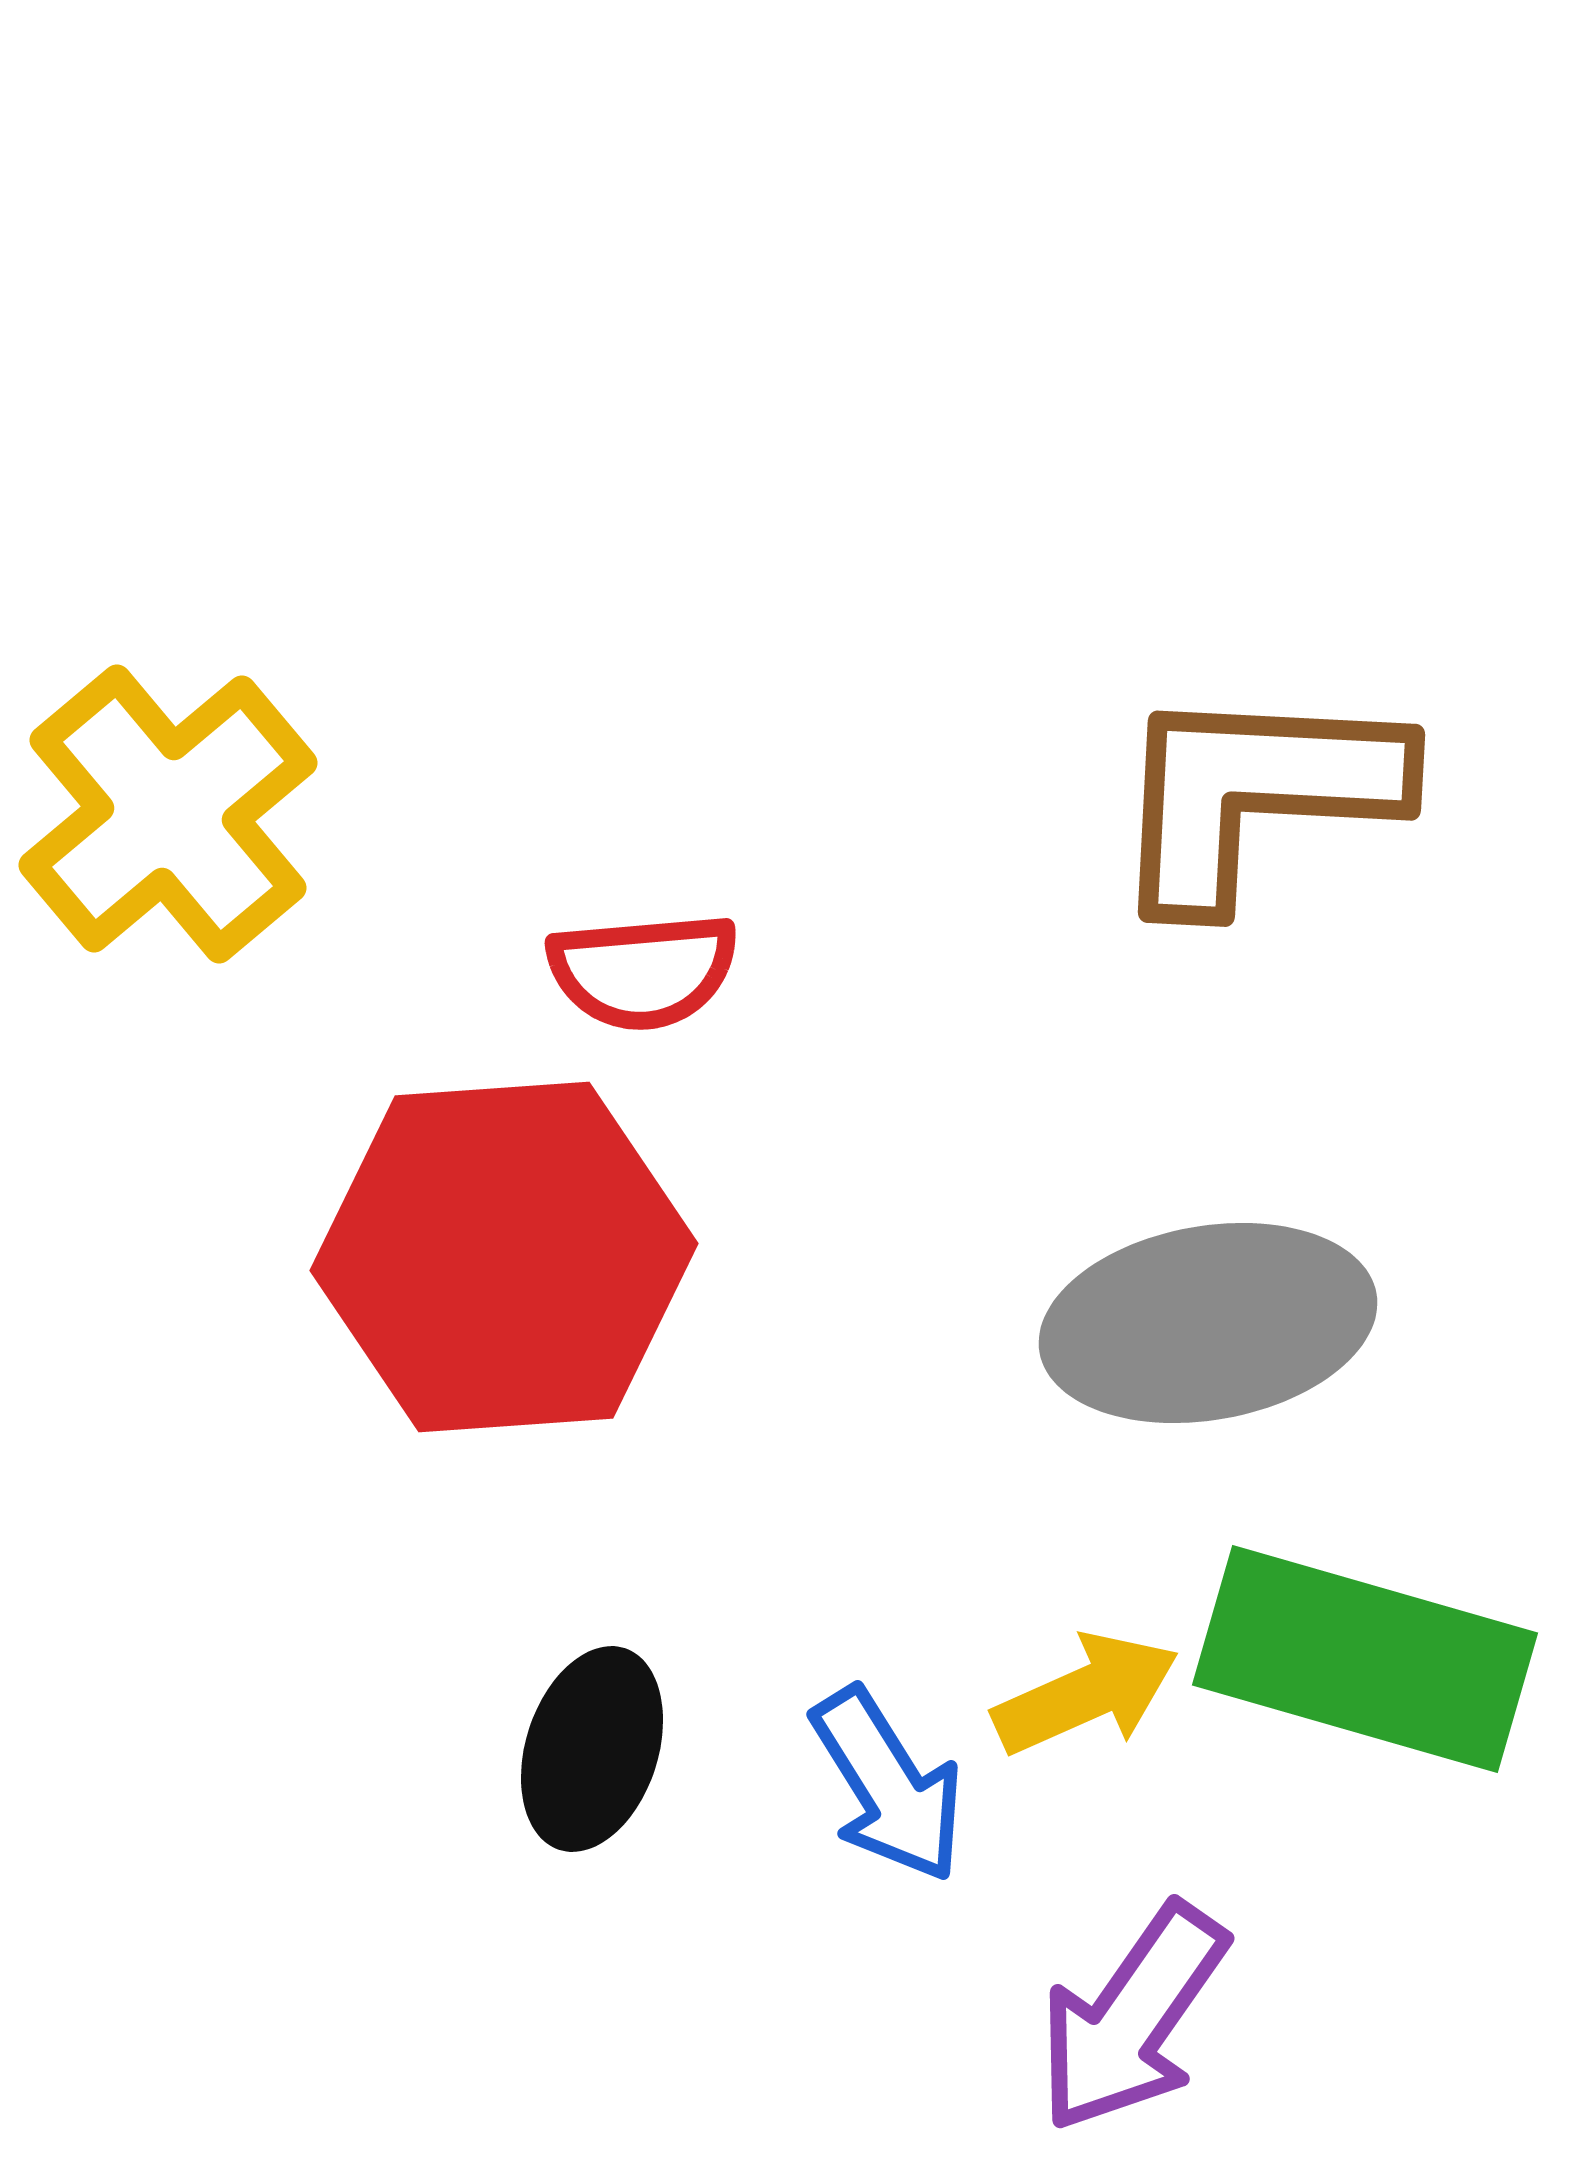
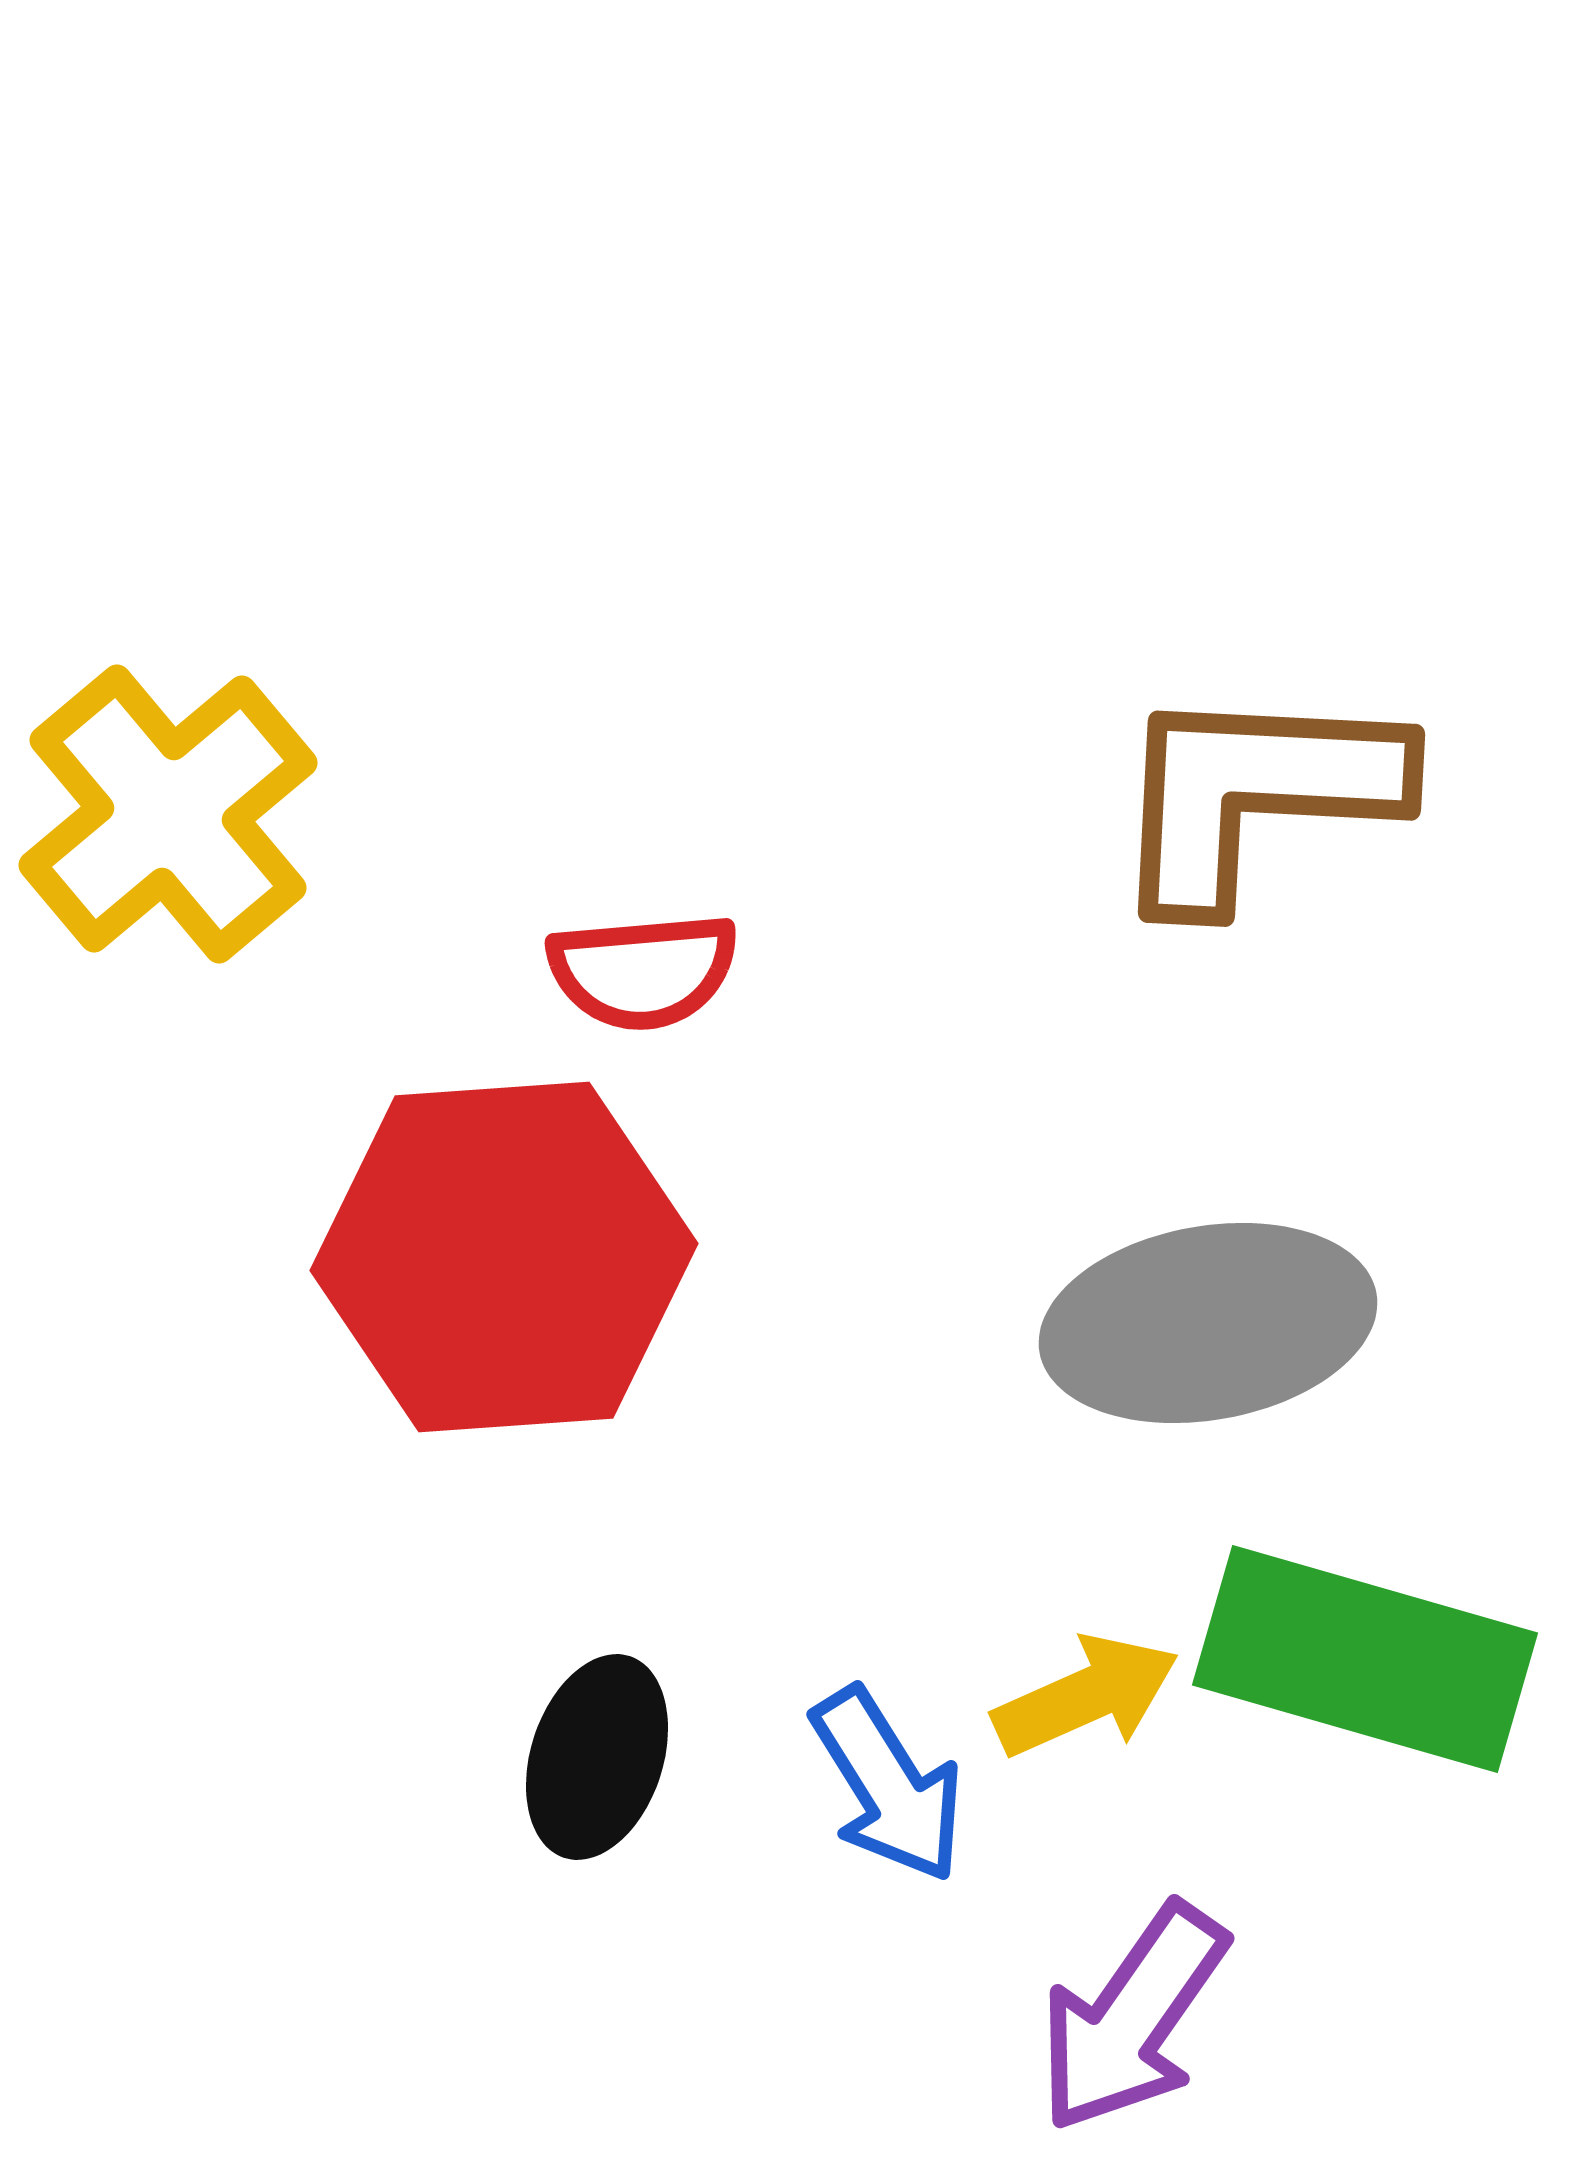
yellow arrow: moved 2 px down
black ellipse: moved 5 px right, 8 px down
